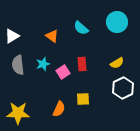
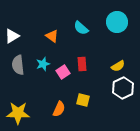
yellow semicircle: moved 1 px right, 3 px down
yellow square: moved 1 px down; rotated 16 degrees clockwise
